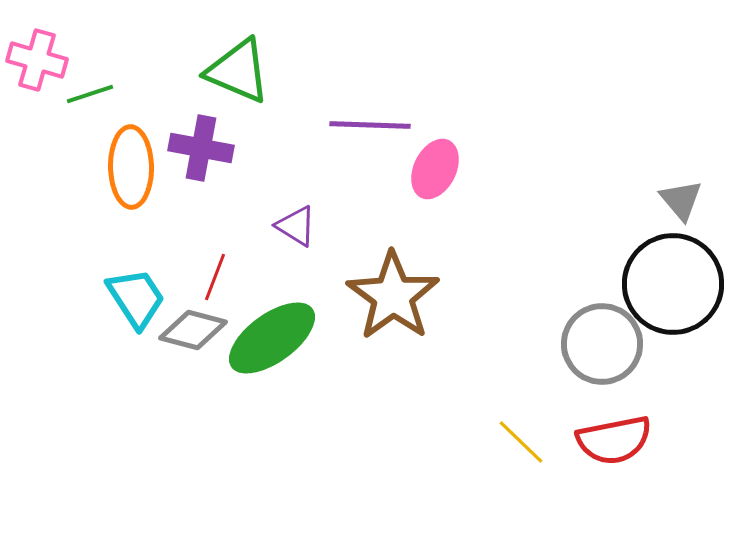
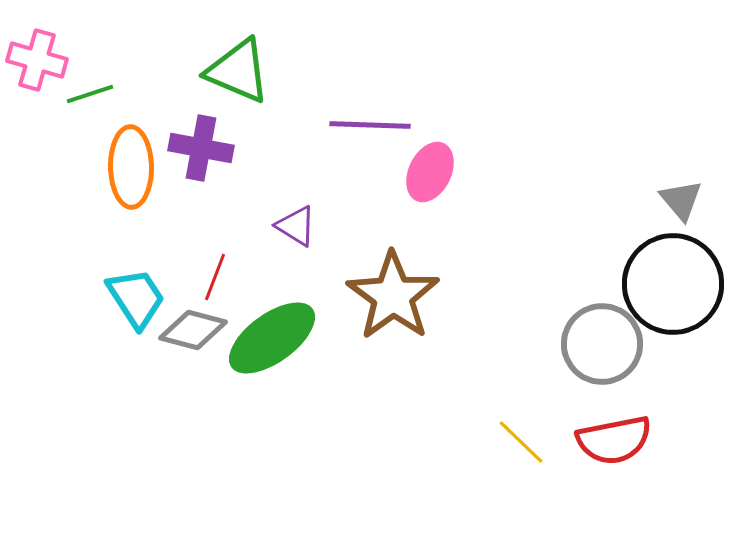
pink ellipse: moved 5 px left, 3 px down
